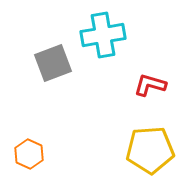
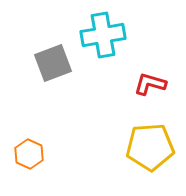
red L-shape: moved 1 px up
yellow pentagon: moved 3 px up
